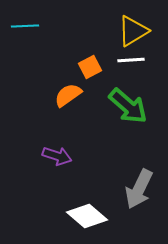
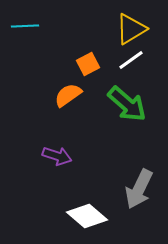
yellow triangle: moved 2 px left, 2 px up
white line: rotated 32 degrees counterclockwise
orange square: moved 2 px left, 3 px up
green arrow: moved 1 px left, 2 px up
